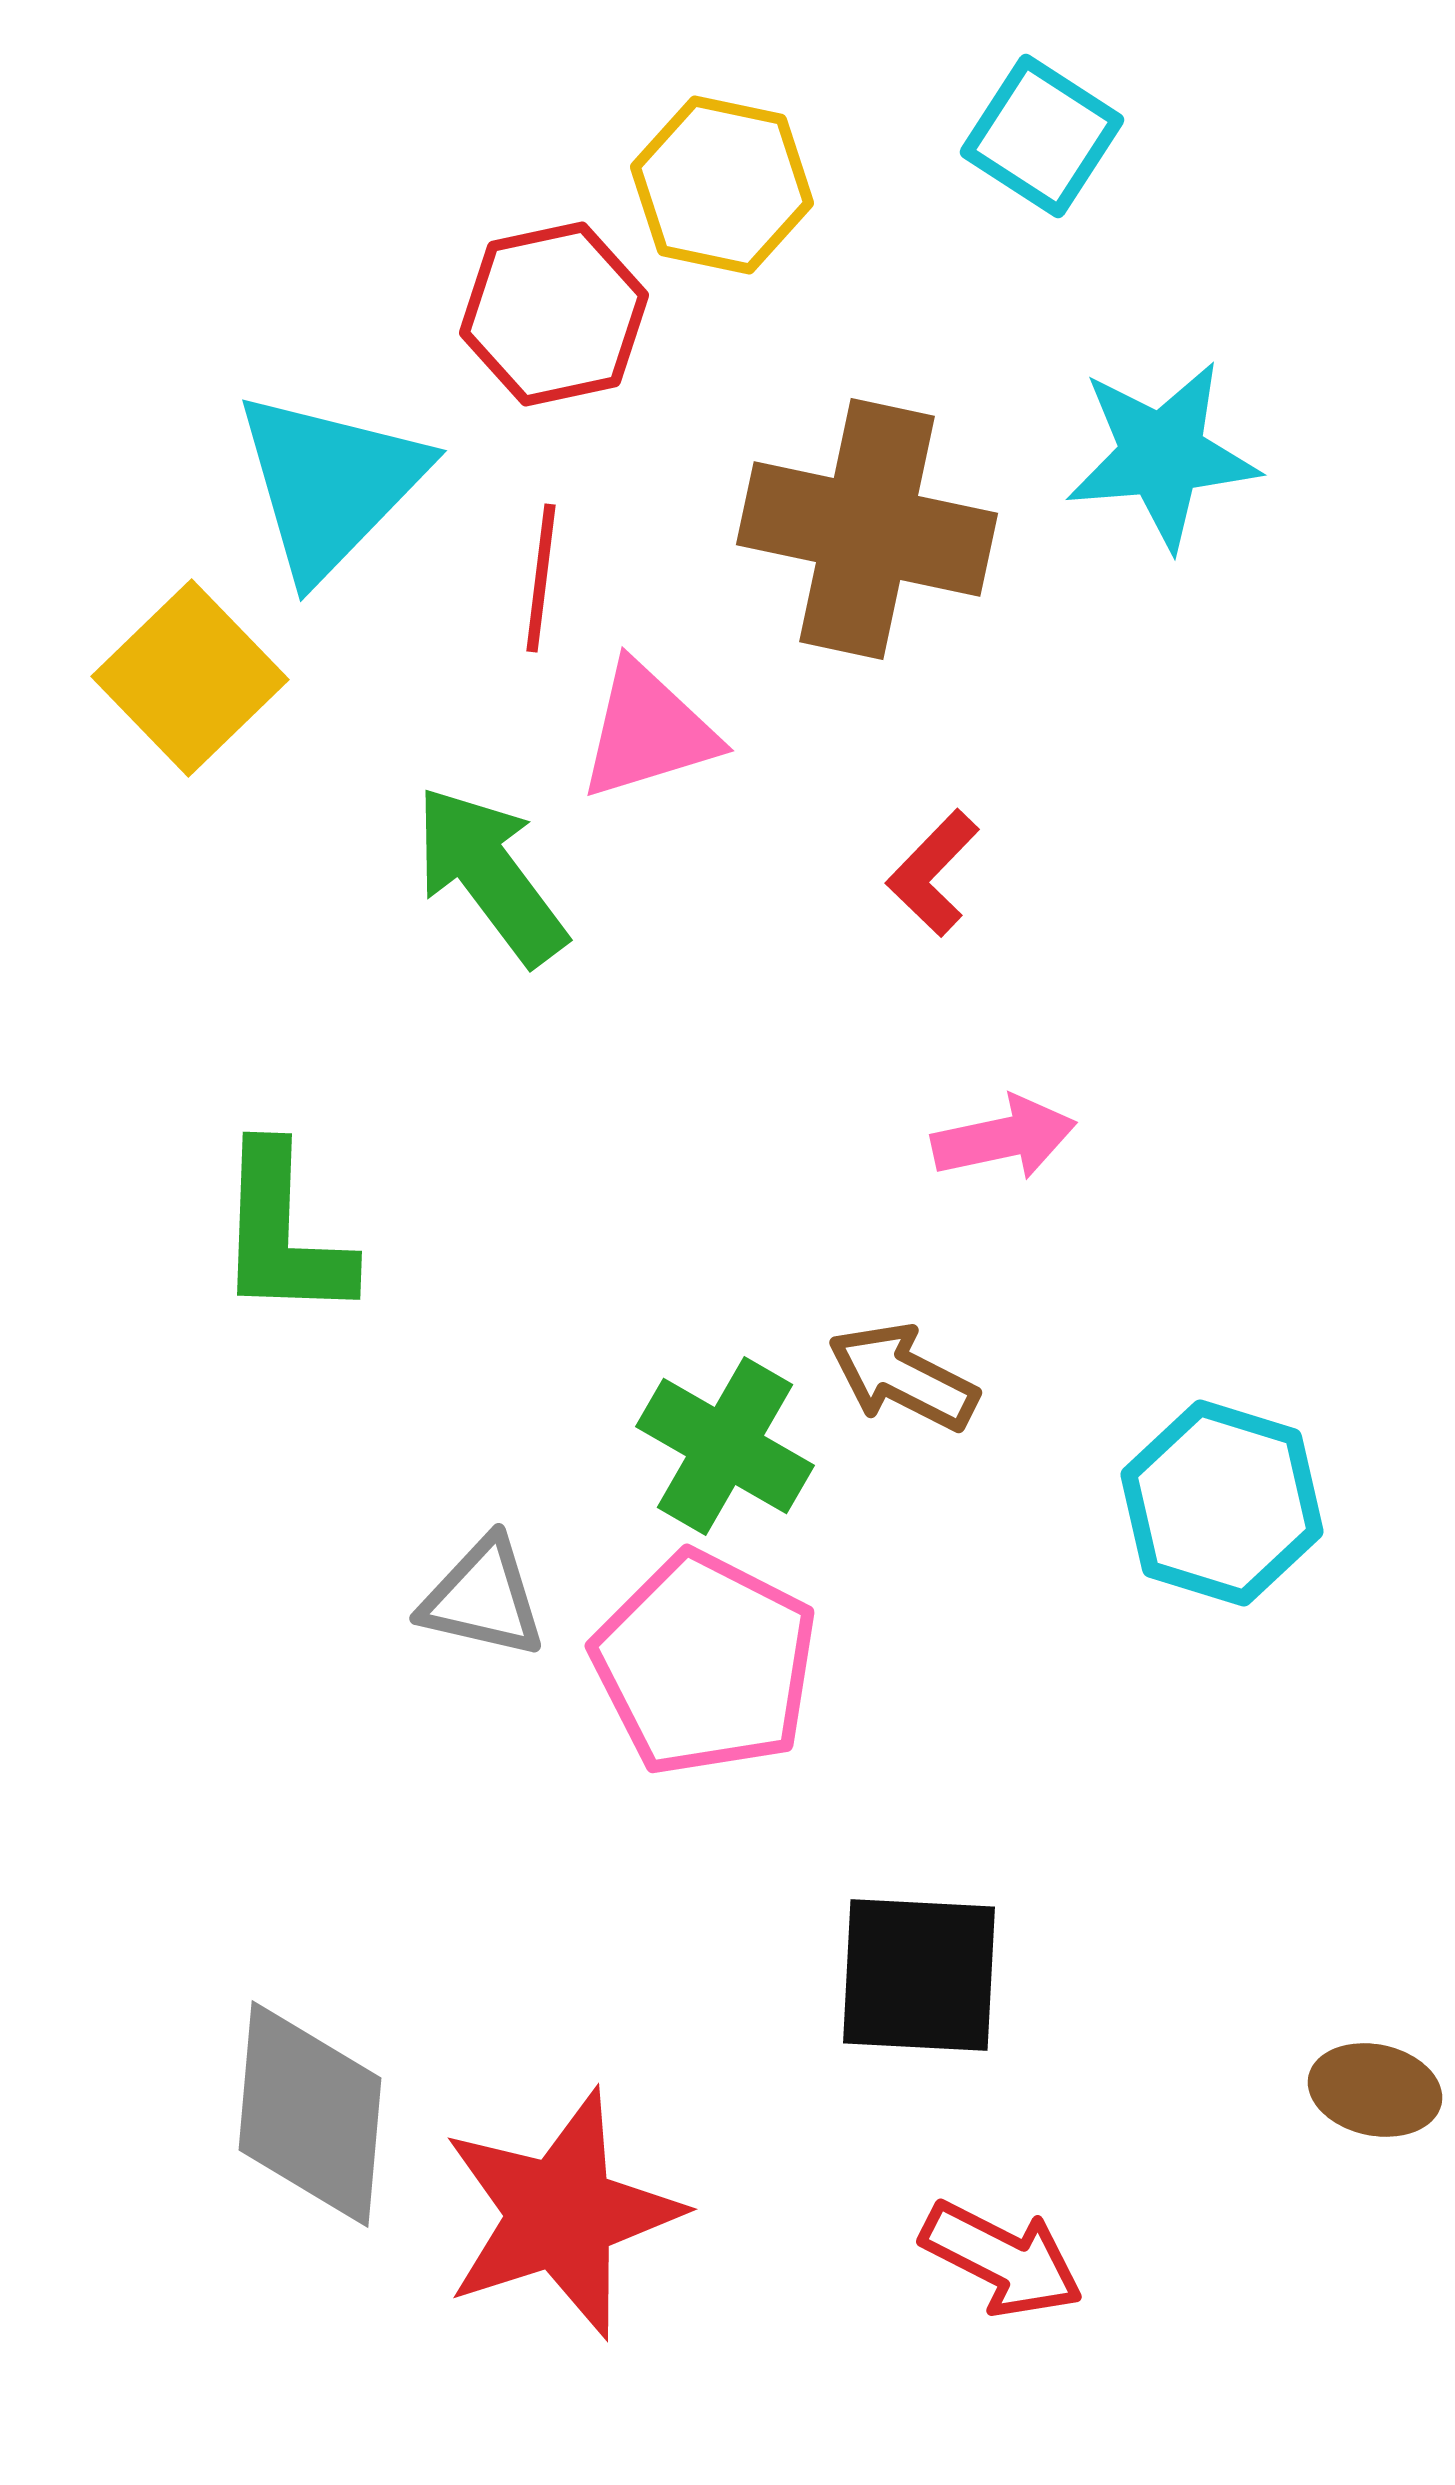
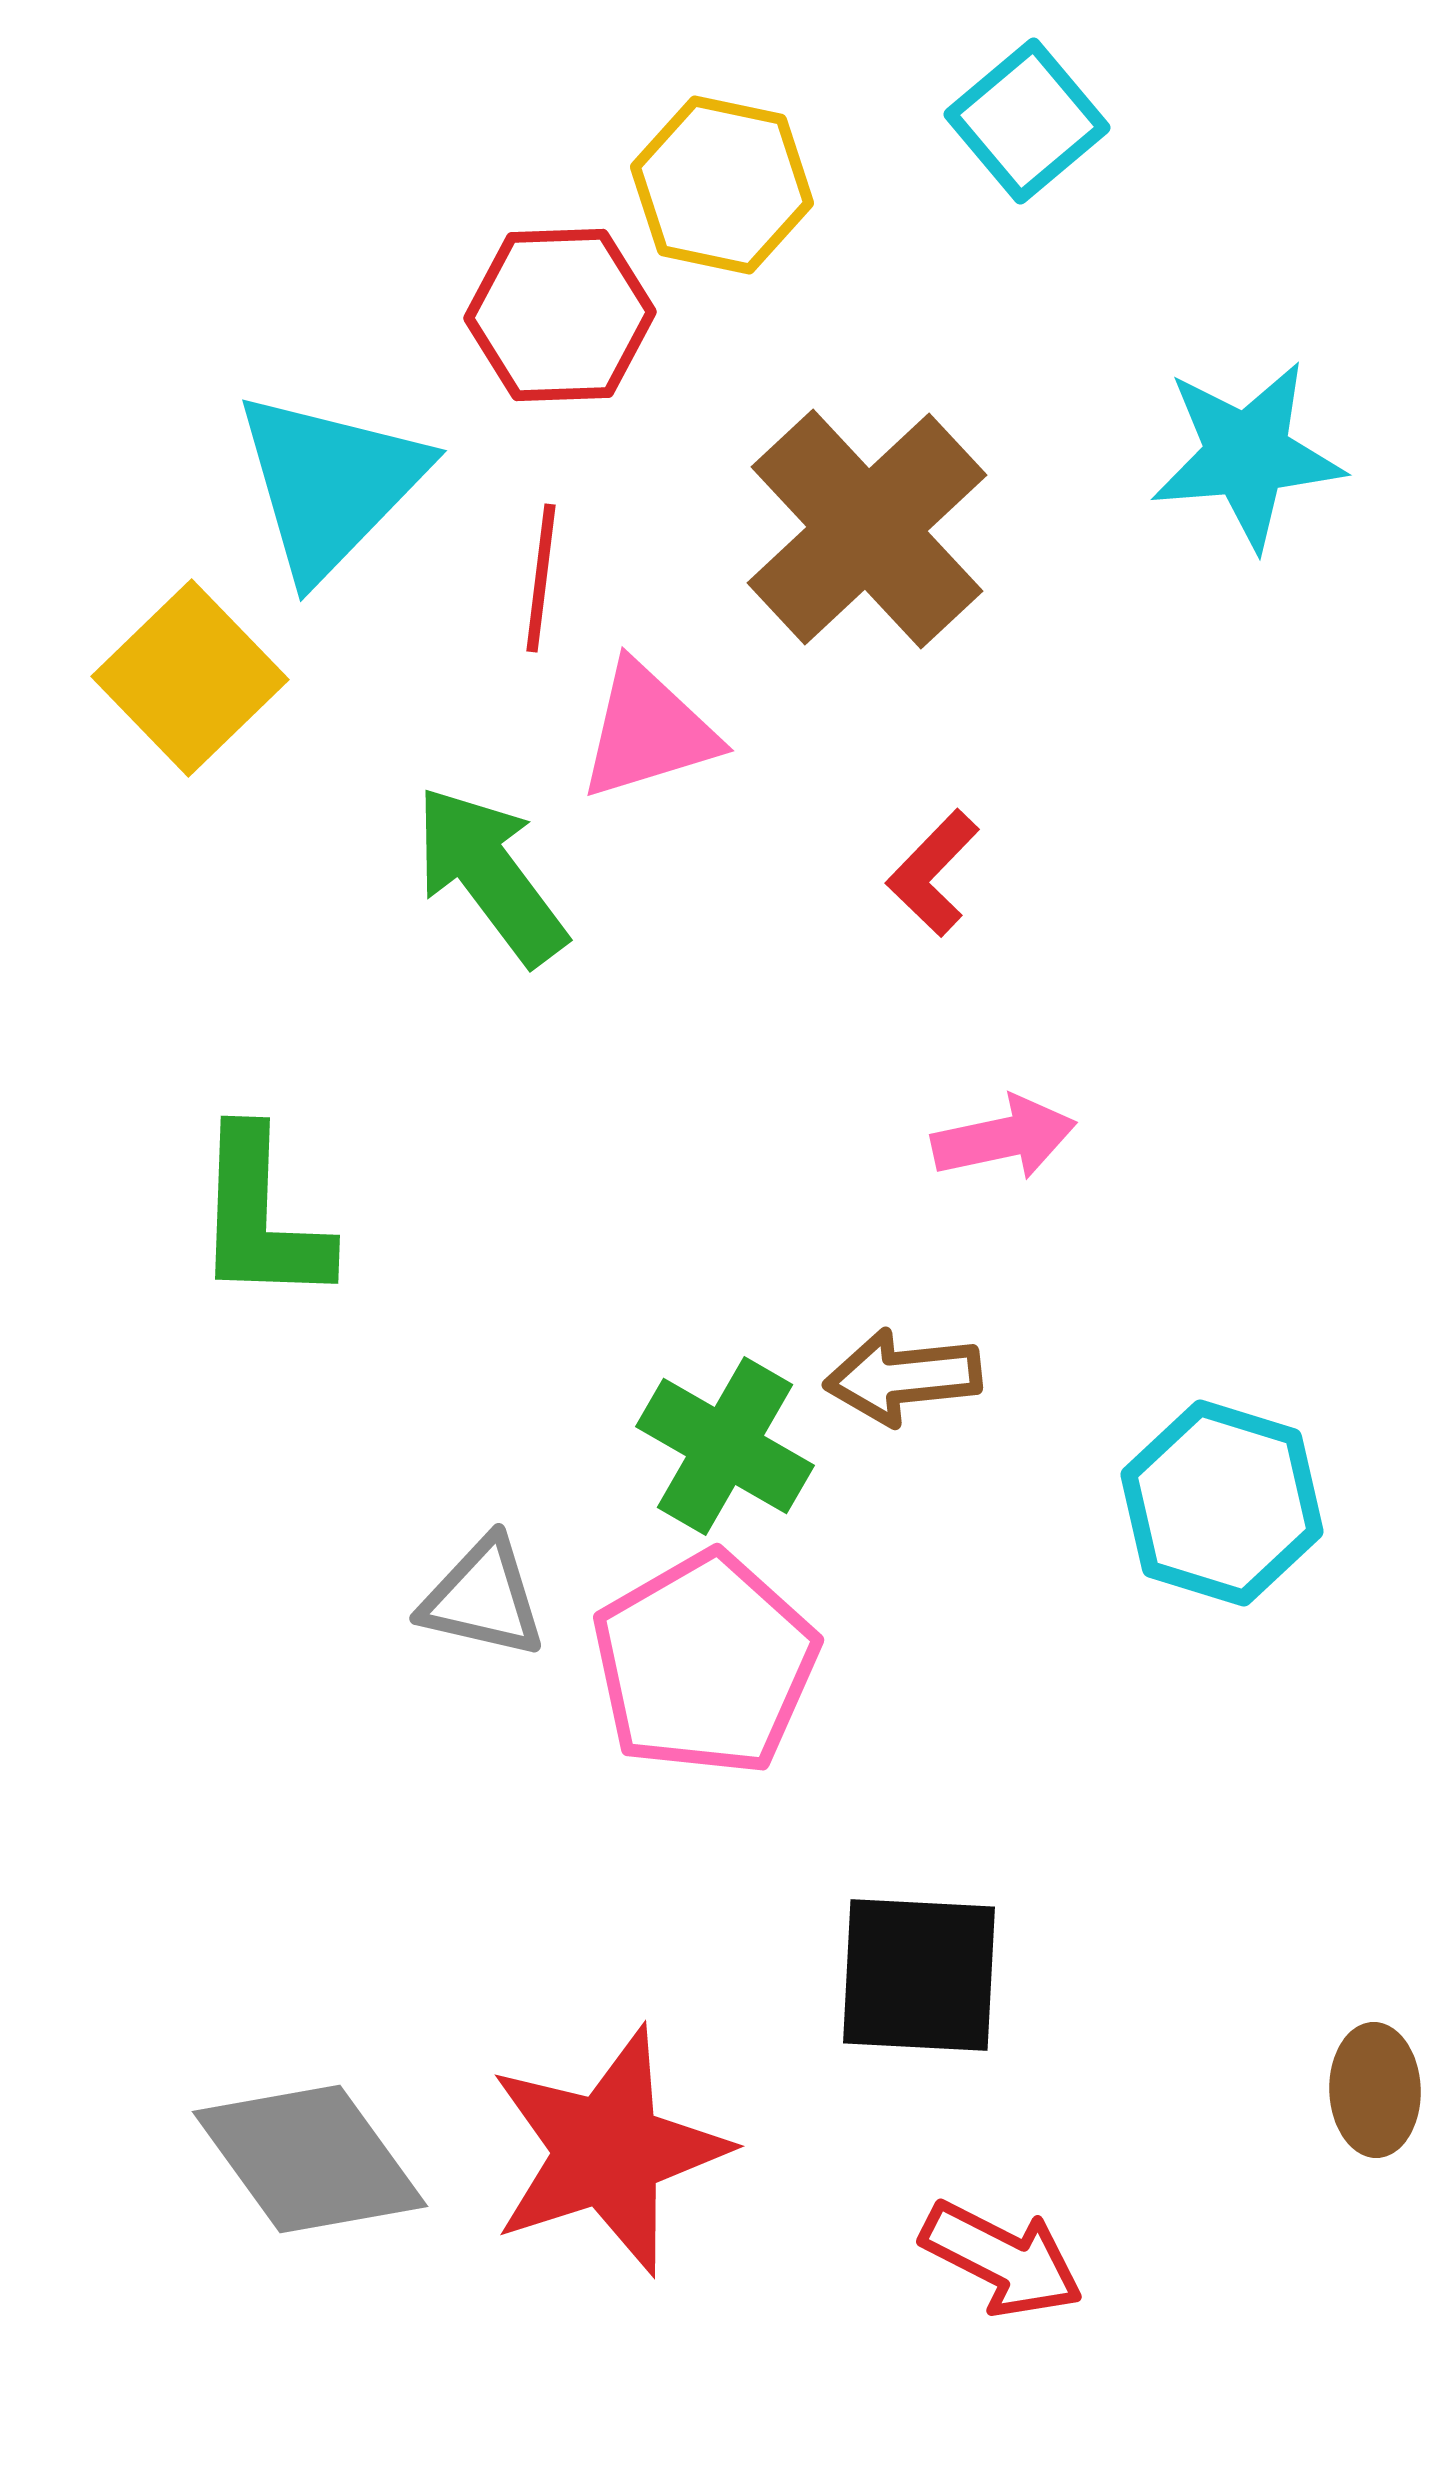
cyan square: moved 15 px left, 15 px up; rotated 17 degrees clockwise
red hexagon: moved 6 px right, 1 px down; rotated 10 degrees clockwise
cyan star: moved 85 px right
brown cross: rotated 35 degrees clockwise
green L-shape: moved 22 px left, 16 px up
brown arrow: rotated 33 degrees counterclockwise
pink pentagon: rotated 15 degrees clockwise
brown ellipse: rotated 76 degrees clockwise
gray diamond: moved 45 px down; rotated 41 degrees counterclockwise
red star: moved 47 px right, 63 px up
